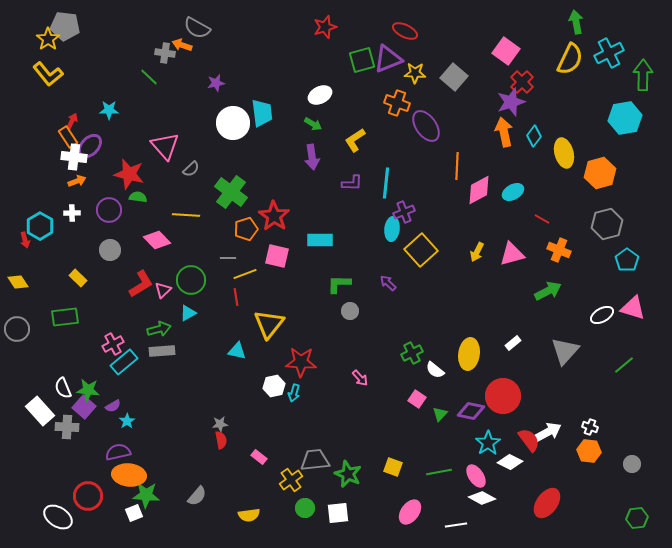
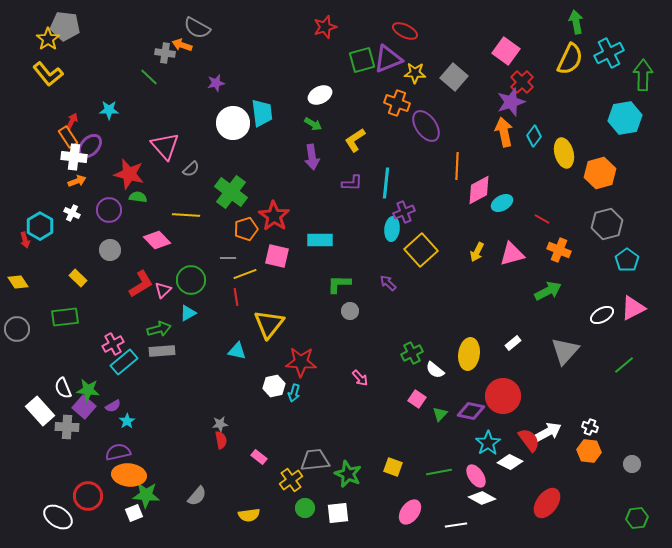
cyan ellipse at (513, 192): moved 11 px left, 11 px down
white cross at (72, 213): rotated 28 degrees clockwise
pink triangle at (633, 308): rotated 44 degrees counterclockwise
